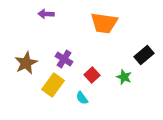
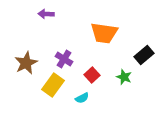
orange trapezoid: moved 10 px down
cyan semicircle: rotated 80 degrees counterclockwise
